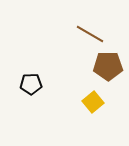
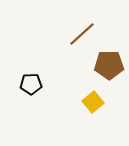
brown line: moved 8 px left; rotated 72 degrees counterclockwise
brown pentagon: moved 1 px right, 1 px up
